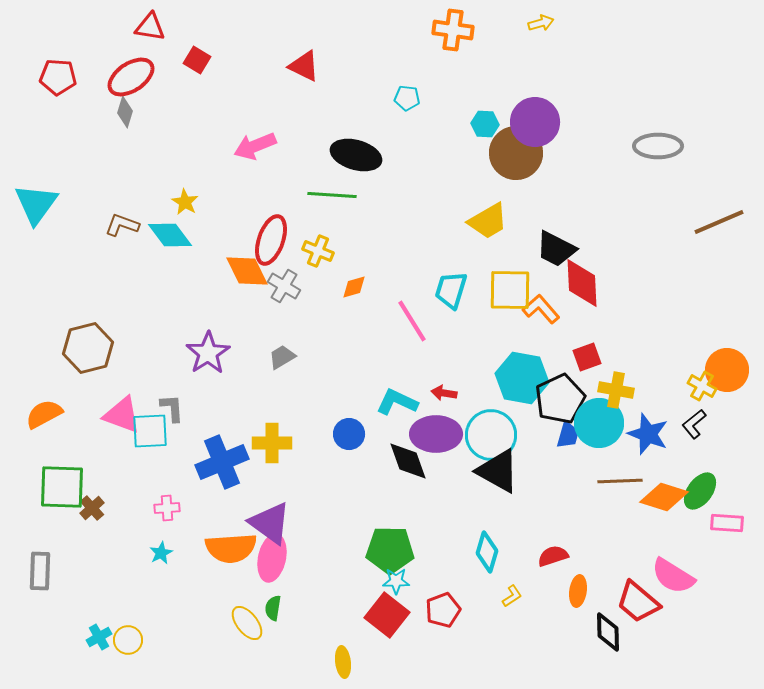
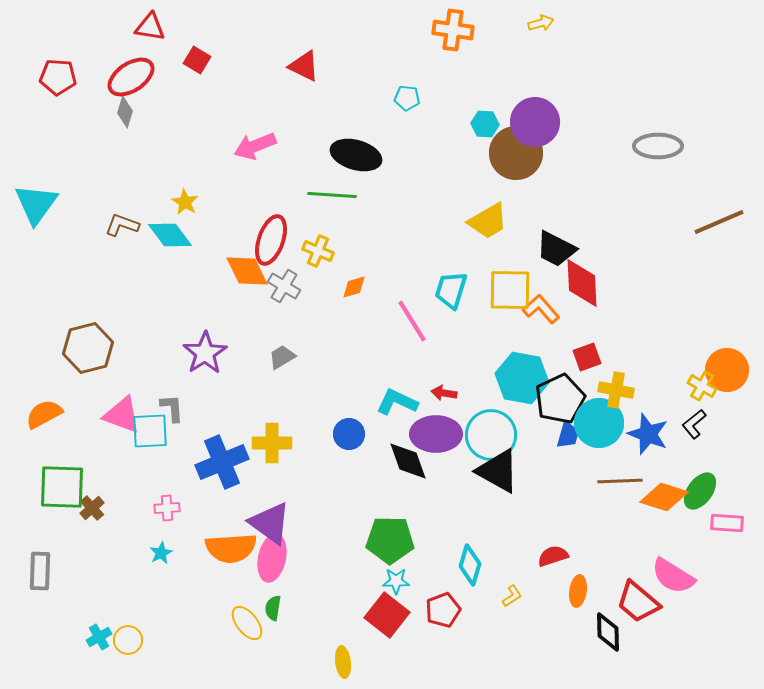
purple star at (208, 353): moved 3 px left
green pentagon at (390, 550): moved 10 px up
cyan diamond at (487, 552): moved 17 px left, 13 px down
